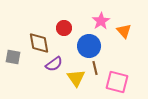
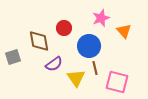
pink star: moved 3 px up; rotated 12 degrees clockwise
brown diamond: moved 2 px up
gray square: rotated 28 degrees counterclockwise
